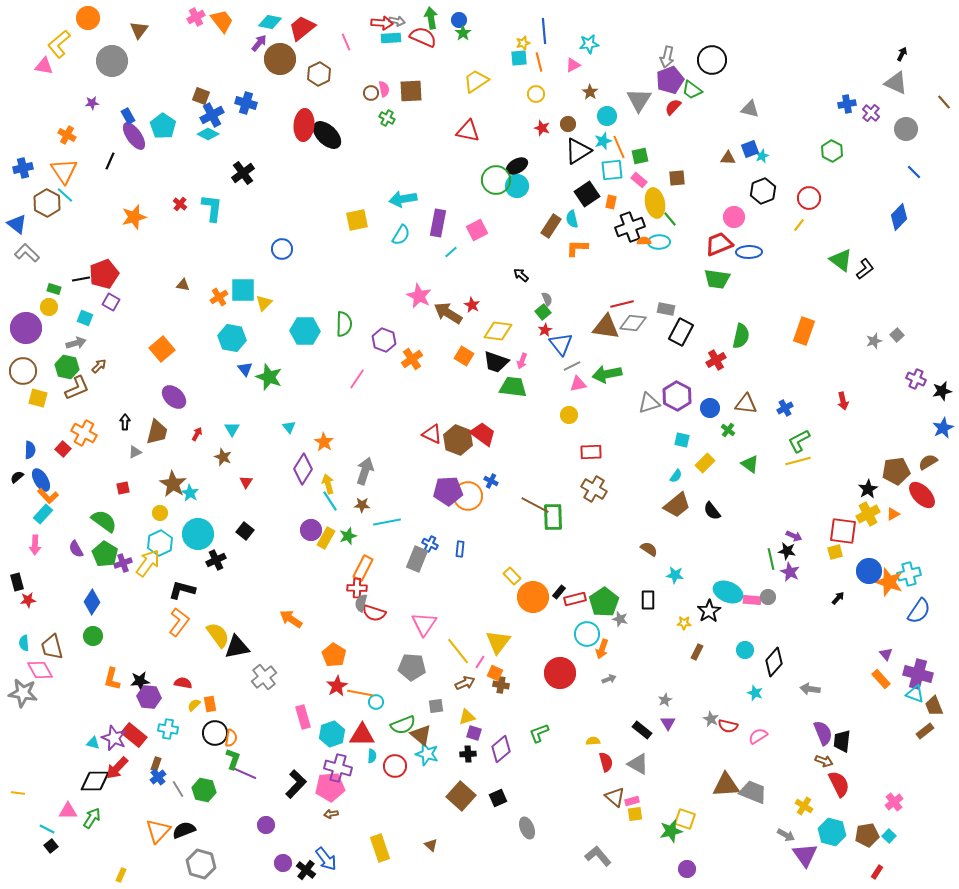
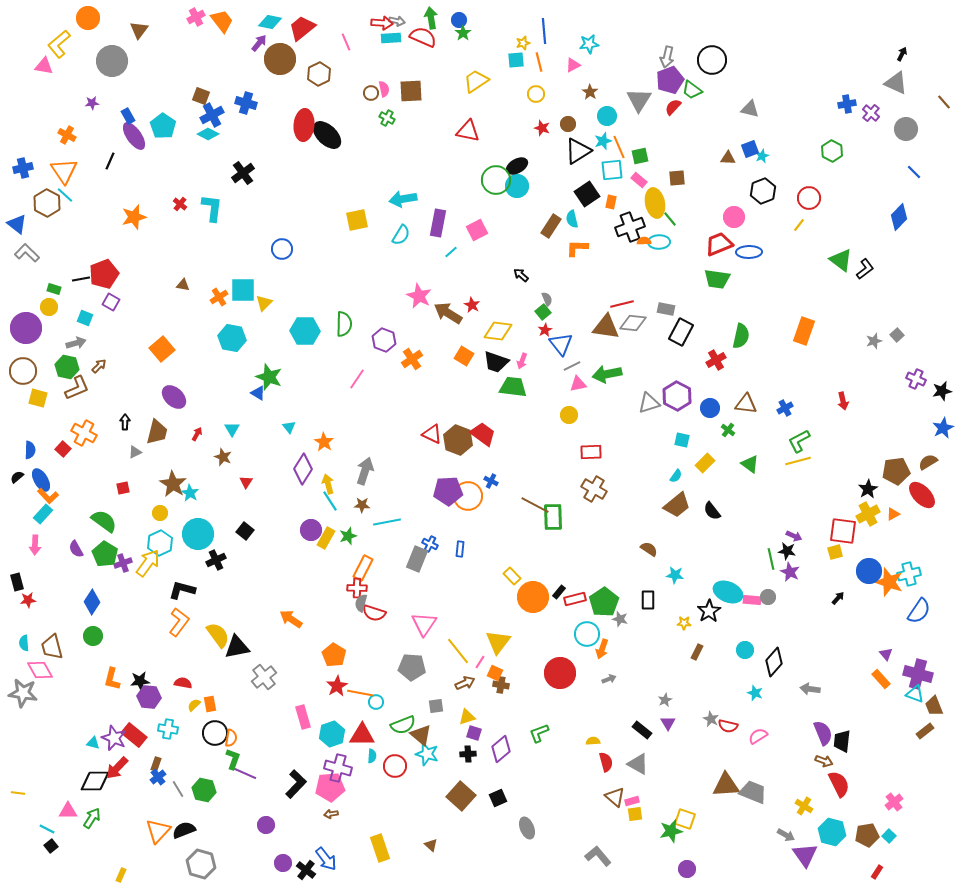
cyan square at (519, 58): moved 3 px left, 2 px down
blue triangle at (245, 369): moved 13 px right, 24 px down; rotated 21 degrees counterclockwise
